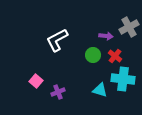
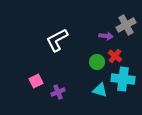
gray cross: moved 3 px left, 2 px up
green circle: moved 4 px right, 7 px down
pink square: rotated 24 degrees clockwise
